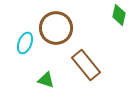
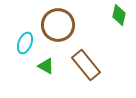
brown circle: moved 2 px right, 3 px up
green triangle: moved 14 px up; rotated 12 degrees clockwise
